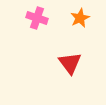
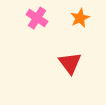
pink cross: rotated 15 degrees clockwise
